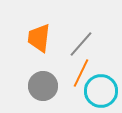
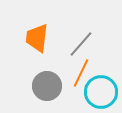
orange trapezoid: moved 2 px left
gray circle: moved 4 px right
cyan circle: moved 1 px down
